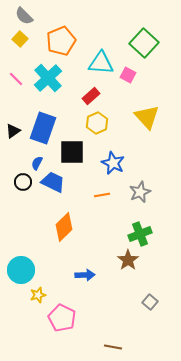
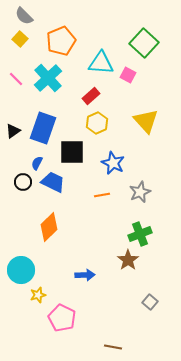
yellow triangle: moved 1 px left, 4 px down
orange diamond: moved 15 px left
